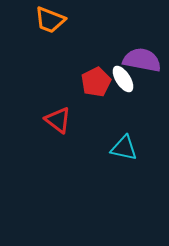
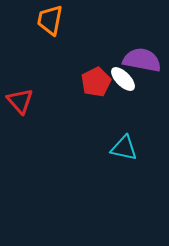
orange trapezoid: rotated 80 degrees clockwise
white ellipse: rotated 12 degrees counterclockwise
red triangle: moved 38 px left, 19 px up; rotated 12 degrees clockwise
